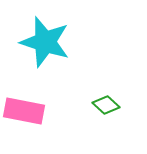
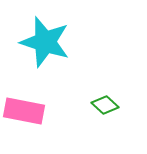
green diamond: moved 1 px left
